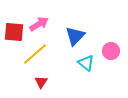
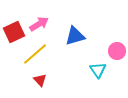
red square: rotated 30 degrees counterclockwise
blue triangle: rotated 30 degrees clockwise
pink circle: moved 6 px right
cyan triangle: moved 12 px right, 7 px down; rotated 18 degrees clockwise
red triangle: moved 1 px left, 2 px up; rotated 16 degrees counterclockwise
